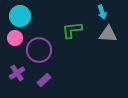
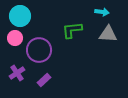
cyan arrow: rotated 64 degrees counterclockwise
